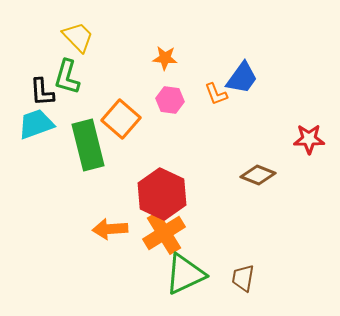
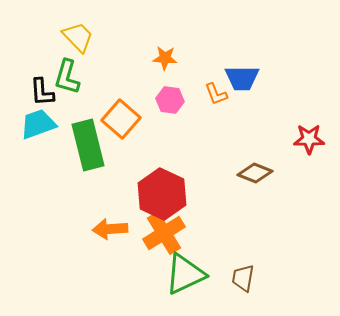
blue trapezoid: rotated 54 degrees clockwise
cyan trapezoid: moved 2 px right
brown diamond: moved 3 px left, 2 px up
